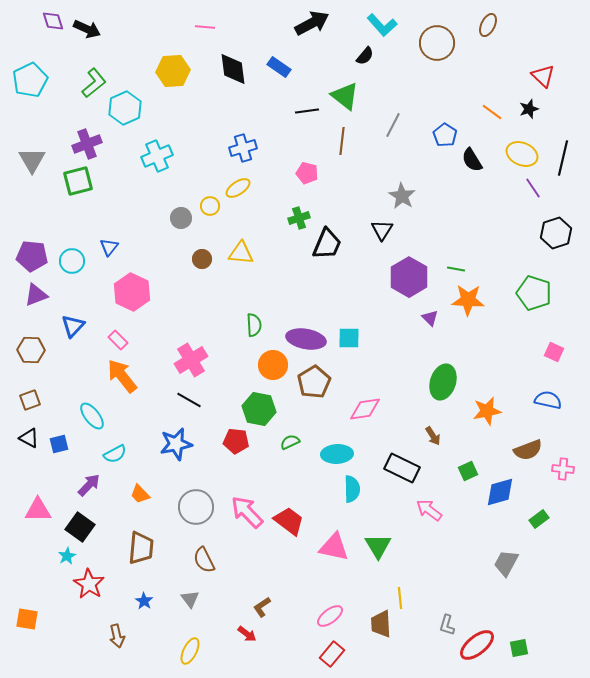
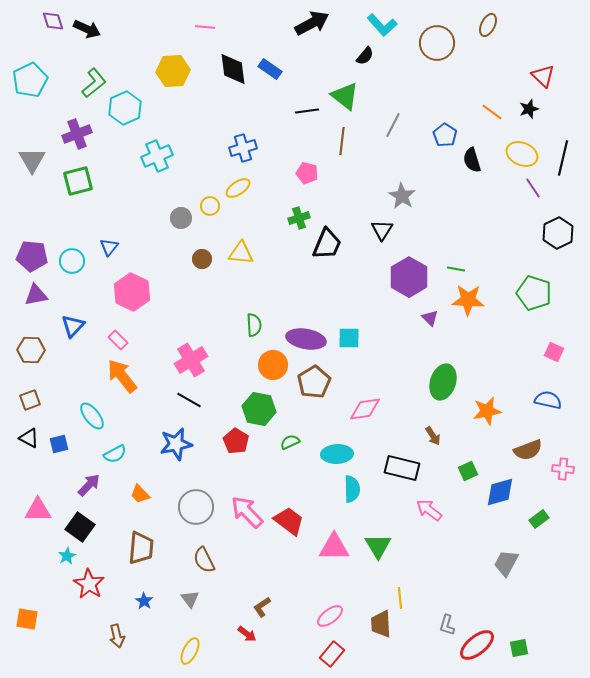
blue rectangle at (279, 67): moved 9 px left, 2 px down
purple cross at (87, 144): moved 10 px left, 10 px up
black semicircle at (472, 160): rotated 15 degrees clockwise
black hexagon at (556, 233): moved 2 px right; rotated 8 degrees counterclockwise
purple triangle at (36, 295): rotated 10 degrees clockwise
red pentagon at (236, 441): rotated 25 degrees clockwise
black rectangle at (402, 468): rotated 12 degrees counterclockwise
pink triangle at (334, 547): rotated 12 degrees counterclockwise
